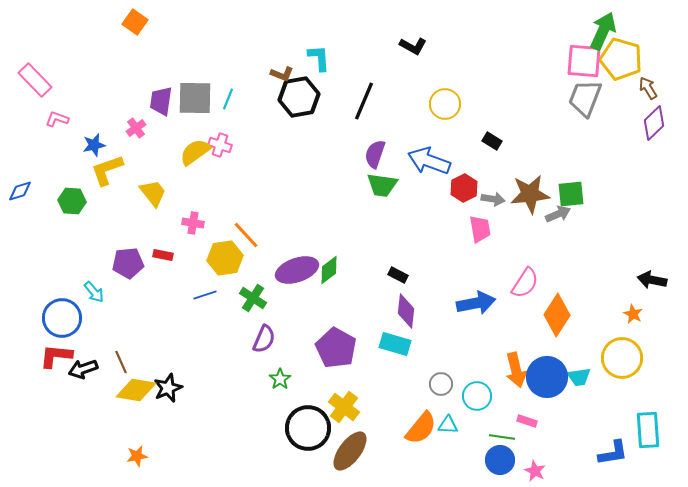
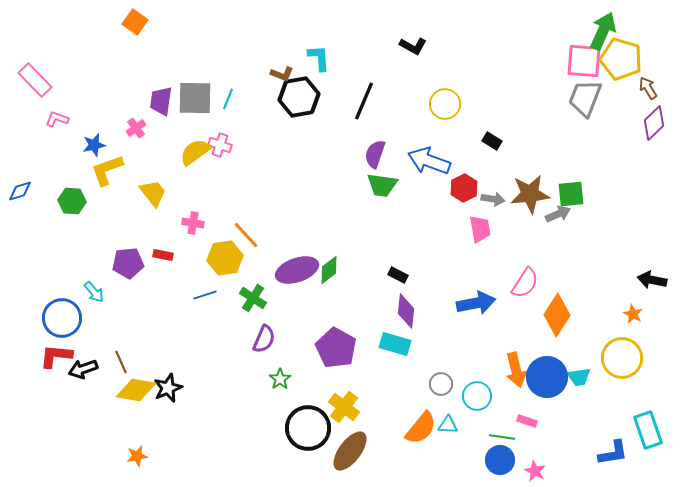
cyan rectangle at (648, 430): rotated 15 degrees counterclockwise
